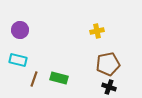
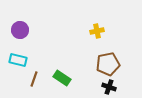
green rectangle: moved 3 px right; rotated 18 degrees clockwise
